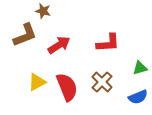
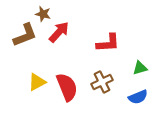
brown star: moved 3 px down
red arrow: moved 13 px up; rotated 15 degrees counterclockwise
brown cross: rotated 20 degrees clockwise
